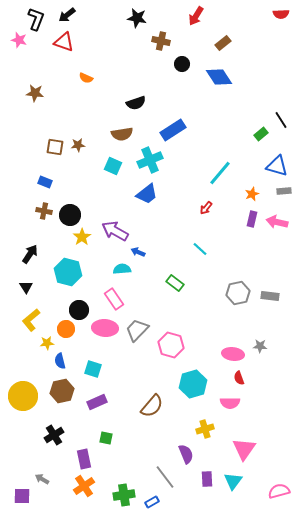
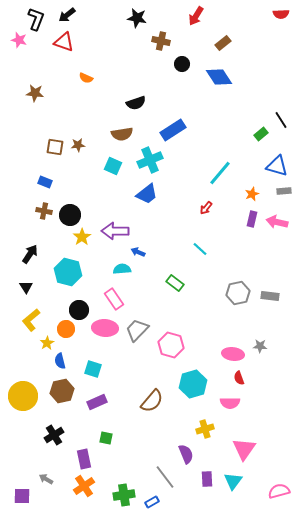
purple arrow at (115, 231): rotated 28 degrees counterclockwise
yellow star at (47, 343): rotated 24 degrees counterclockwise
brown semicircle at (152, 406): moved 5 px up
gray arrow at (42, 479): moved 4 px right
